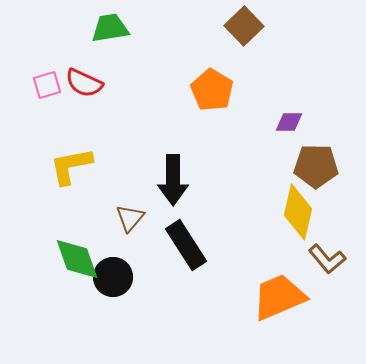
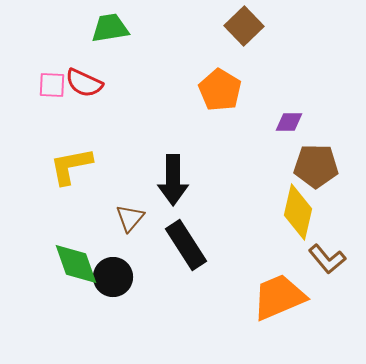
pink square: moved 5 px right; rotated 20 degrees clockwise
orange pentagon: moved 8 px right
green diamond: moved 1 px left, 5 px down
